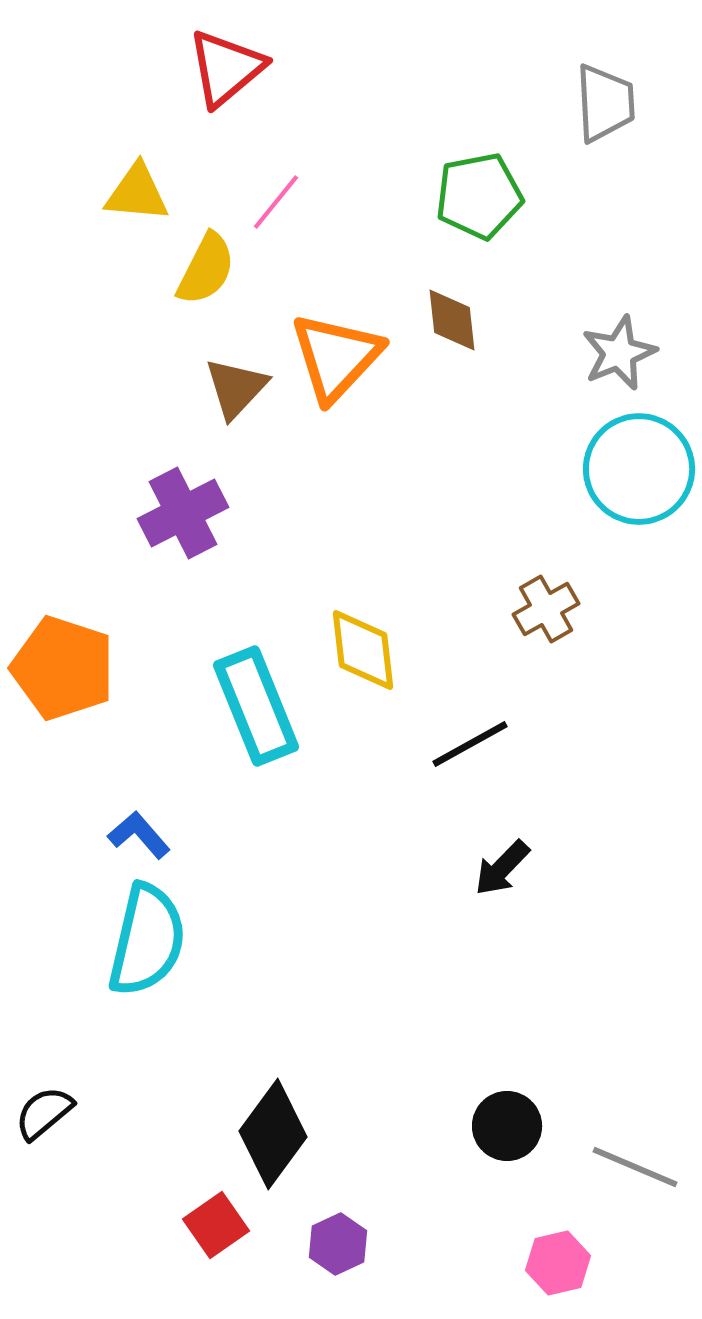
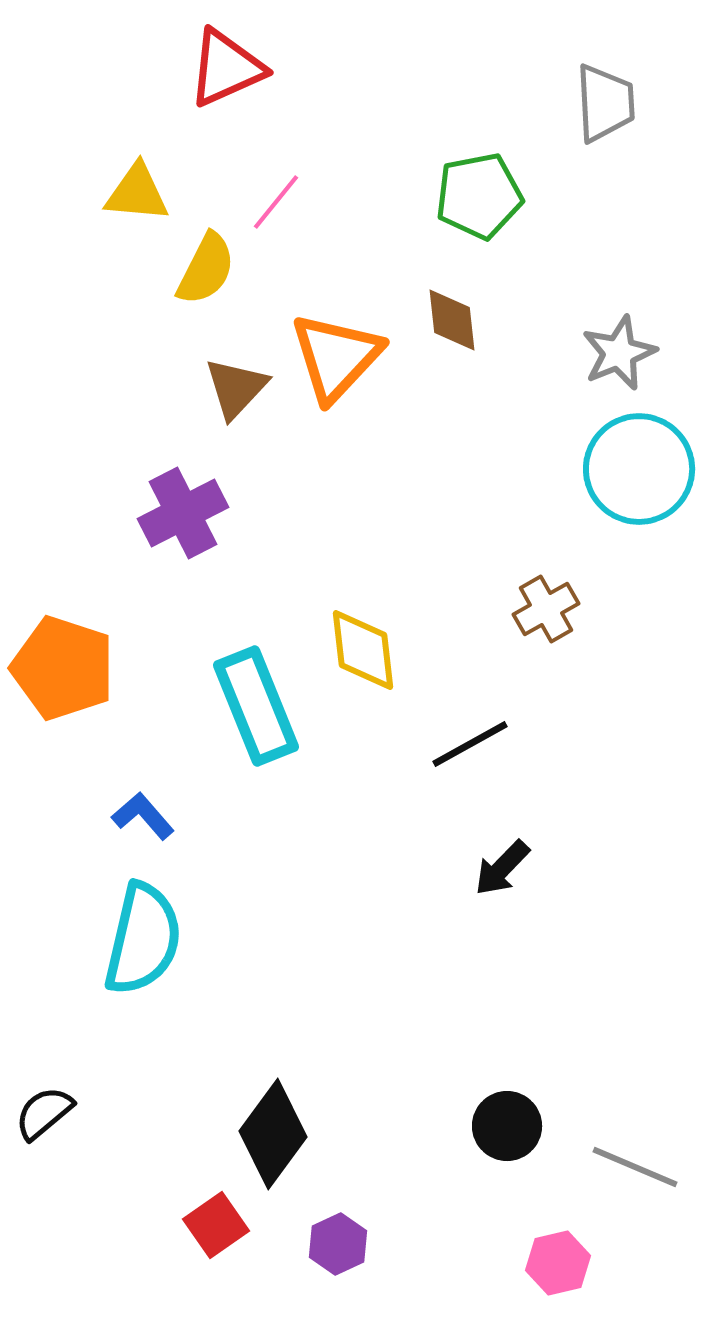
red triangle: rotated 16 degrees clockwise
blue L-shape: moved 4 px right, 19 px up
cyan semicircle: moved 4 px left, 1 px up
